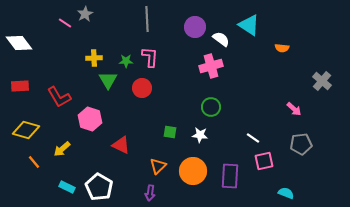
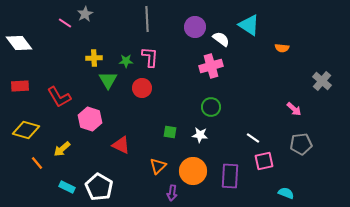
orange line: moved 3 px right, 1 px down
purple arrow: moved 22 px right
